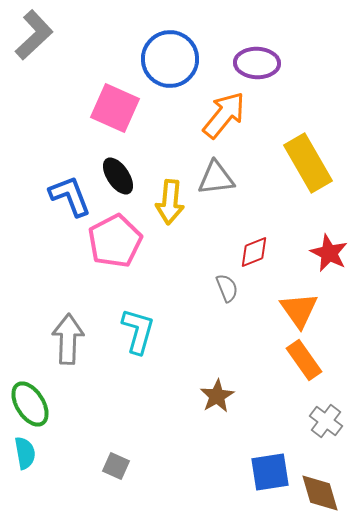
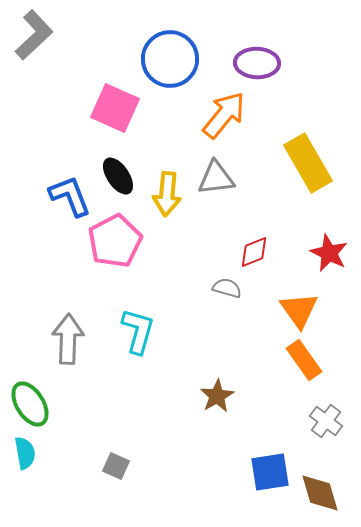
yellow arrow: moved 3 px left, 8 px up
gray semicircle: rotated 52 degrees counterclockwise
